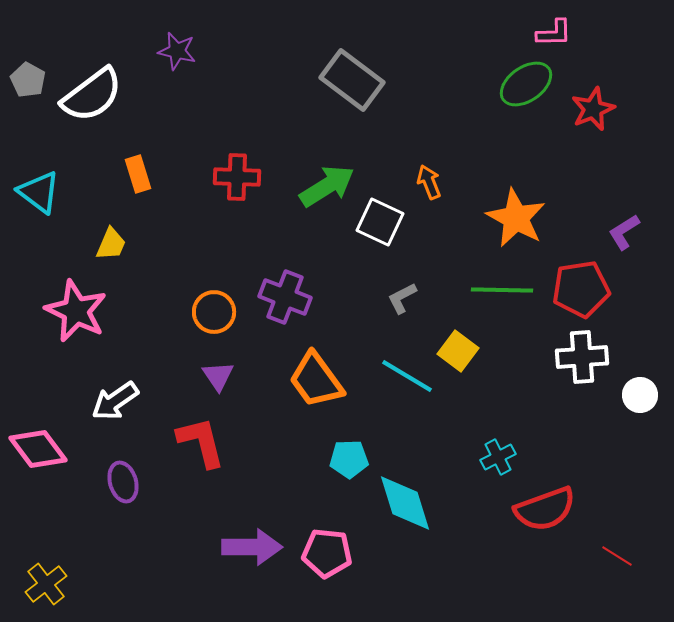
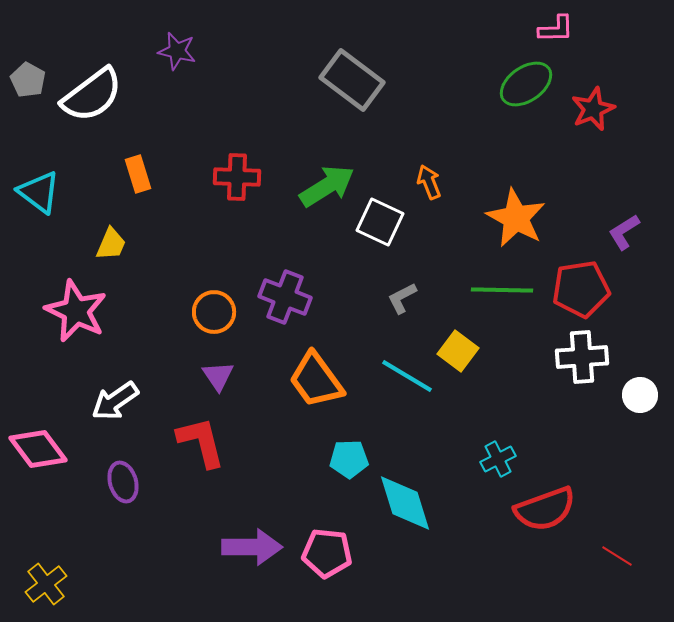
pink L-shape: moved 2 px right, 4 px up
cyan cross: moved 2 px down
